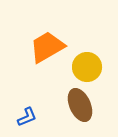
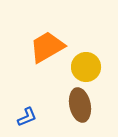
yellow circle: moved 1 px left
brown ellipse: rotated 12 degrees clockwise
